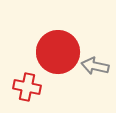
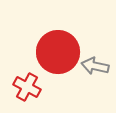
red cross: rotated 16 degrees clockwise
